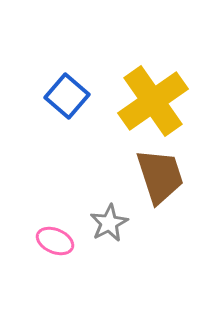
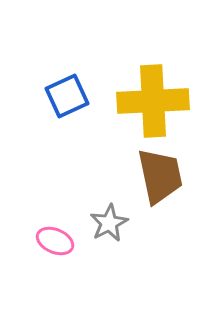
blue square: rotated 24 degrees clockwise
yellow cross: rotated 32 degrees clockwise
brown trapezoid: rotated 6 degrees clockwise
